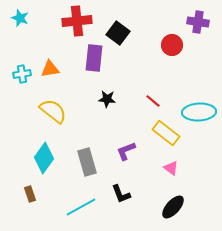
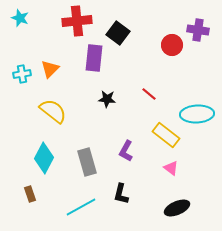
purple cross: moved 8 px down
orange triangle: rotated 36 degrees counterclockwise
red line: moved 4 px left, 7 px up
cyan ellipse: moved 2 px left, 2 px down
yellow rectangle: moved 2 px down
purple L-shape: rotated 40 degrees counterclockwise
cyan diamond: rotated 8 degrees counterclockwise
black L-shape: rotated 35 degrees clockwise
black ellipse: moved 4 px right, 1 px down; rotated 25 degrees clockwise
